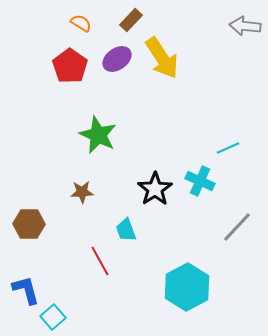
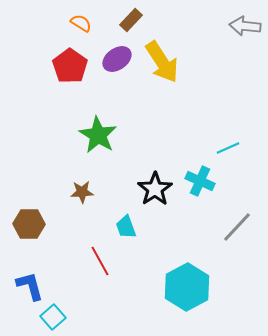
yellow arrow: moved 4 px down
green star: rotated 6 degrees clockwise
cyan trapezoid: moved 3 px up
blue L-shape: moved 4 px right, 4 px up
